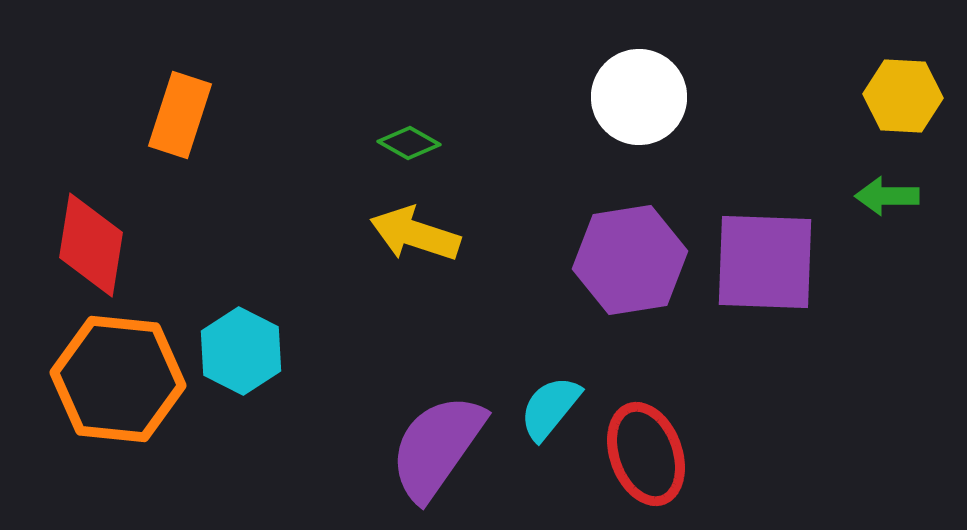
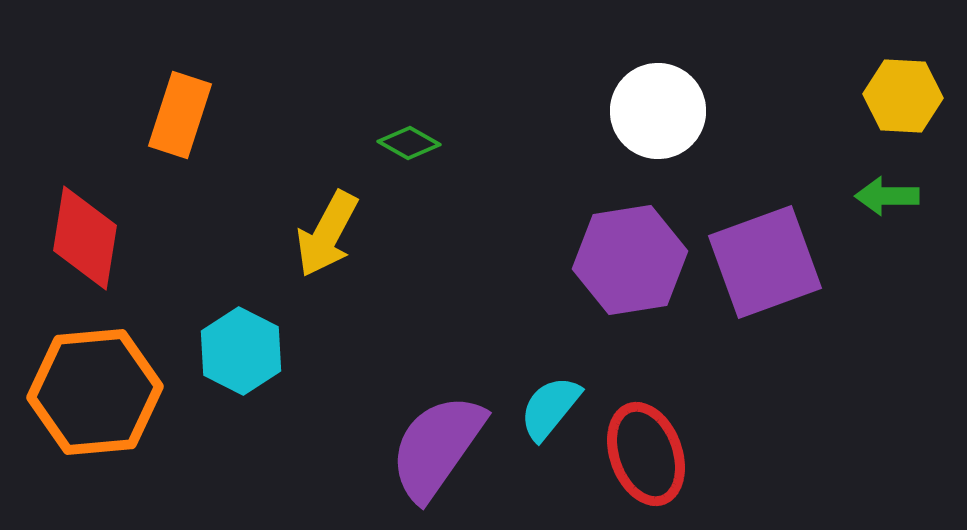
white circle: moved 19 px right, 14 px down
yellow arrow: moved 88 px left; rotated 80 degrees counterclockwise
red diamond: moved 6 px left, 7 px up
purple square: rotated 22 degrees counterclockwise
orange hexagon: moved 23 px left, 13 px down; rotated 11 degrees counterclockwise
